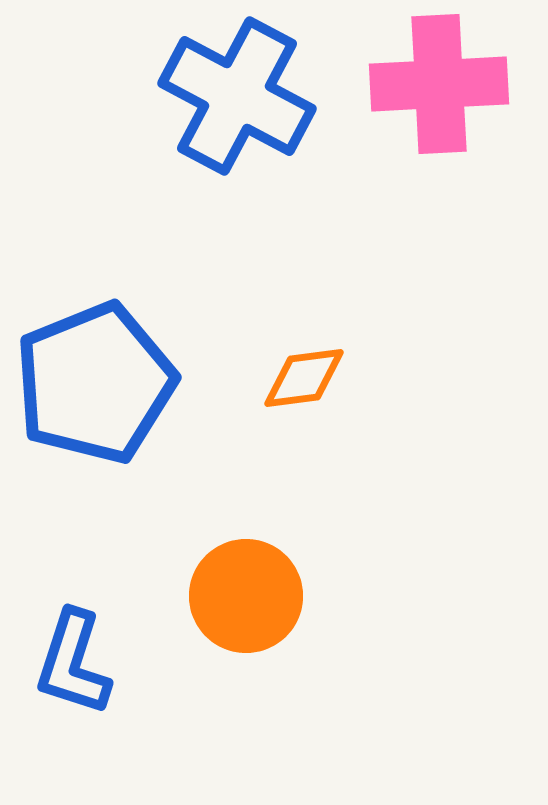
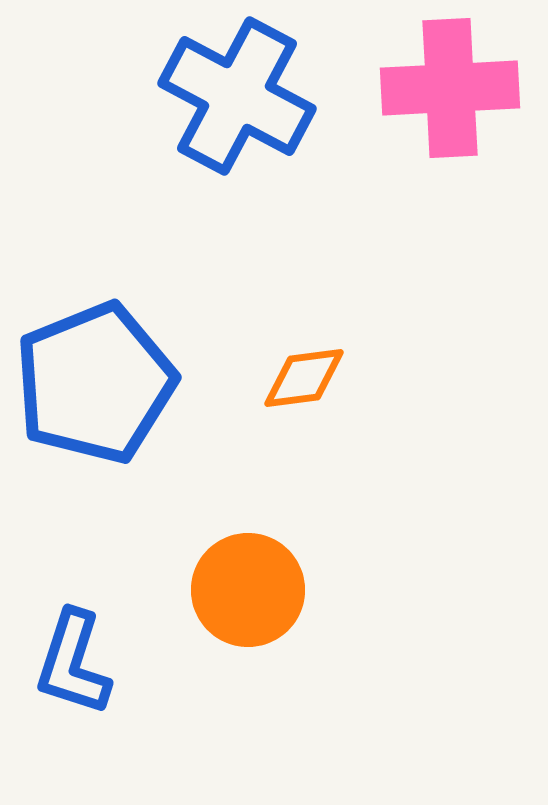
pink cross: moved 11 px right, 4 px down
orange circle: moved 2 px right, 6 px up
